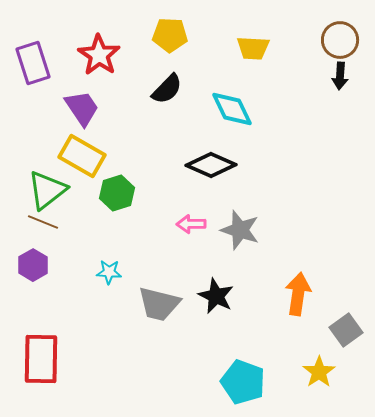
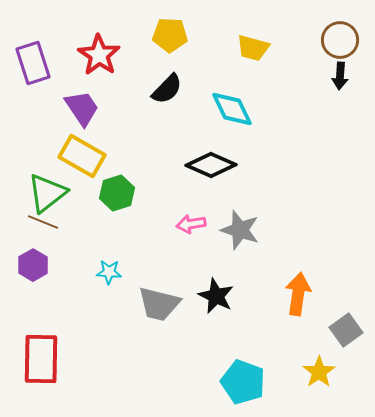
yellow trapezoid: rotated 12 degrees clockwise
green triangle: moved 3 px down
pink arrow: rotated 8 degrees counterclockwise
